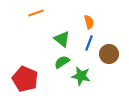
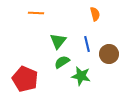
orange line: rotated 21 degrees clockwise
orange semicircle: moved 6 px right, 8 px up
green triangle: moved 4 px left, 2 px down; rotated 30 degrees clockwise
blue line: moved 2 px left, 1 px down; rotated 35 degrees counterclockwise
